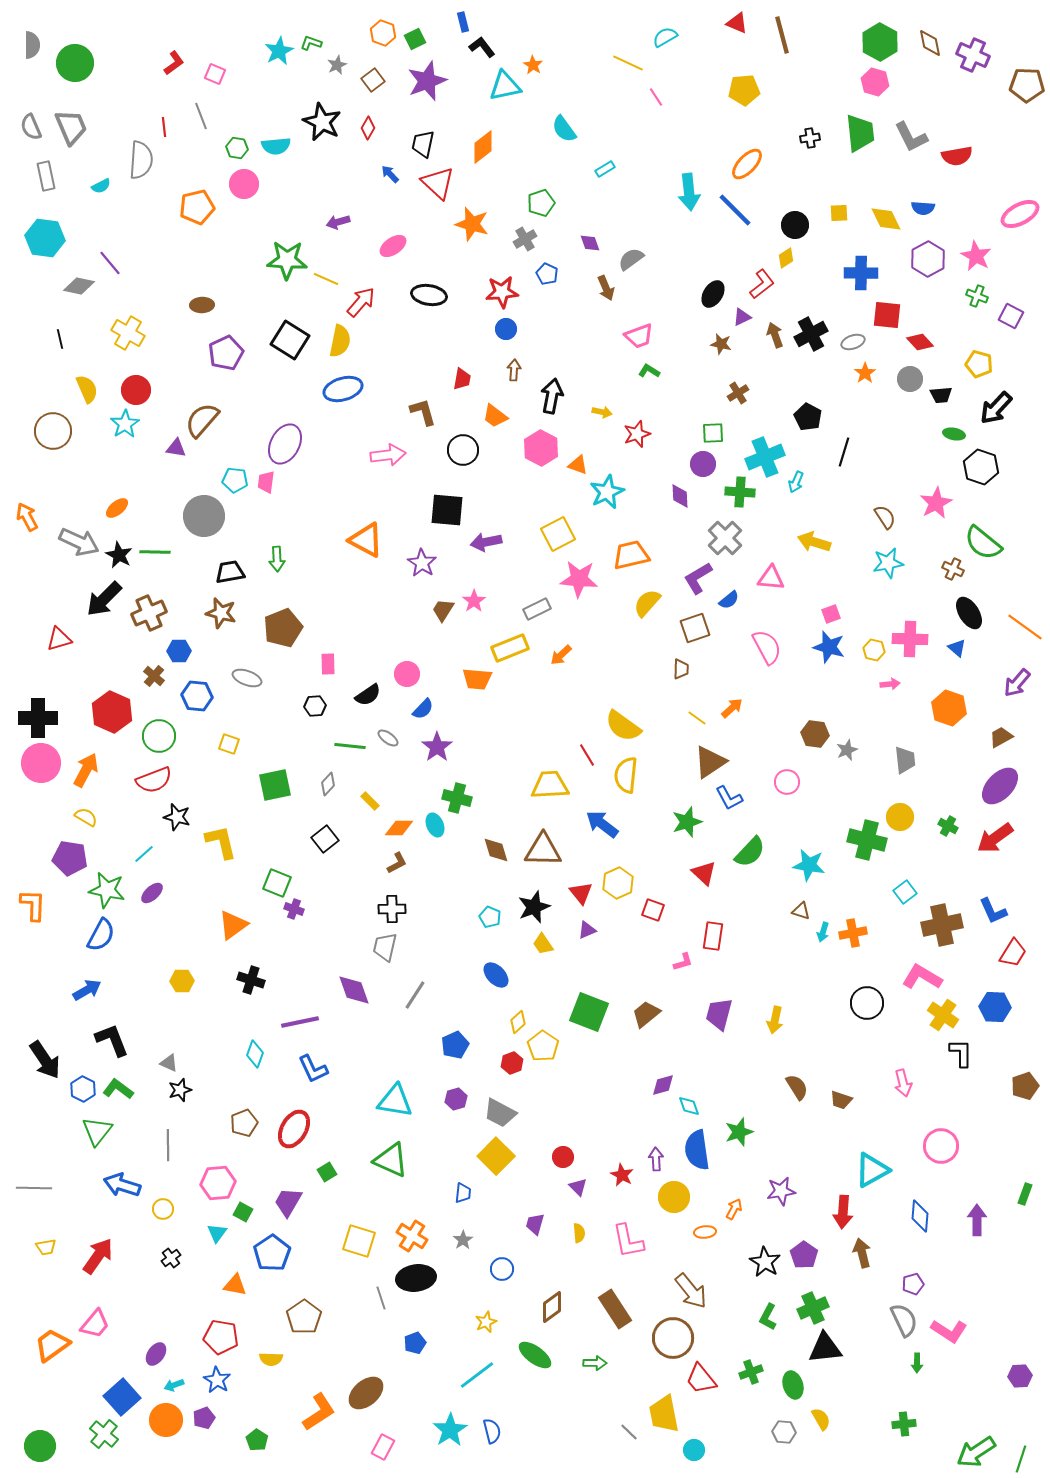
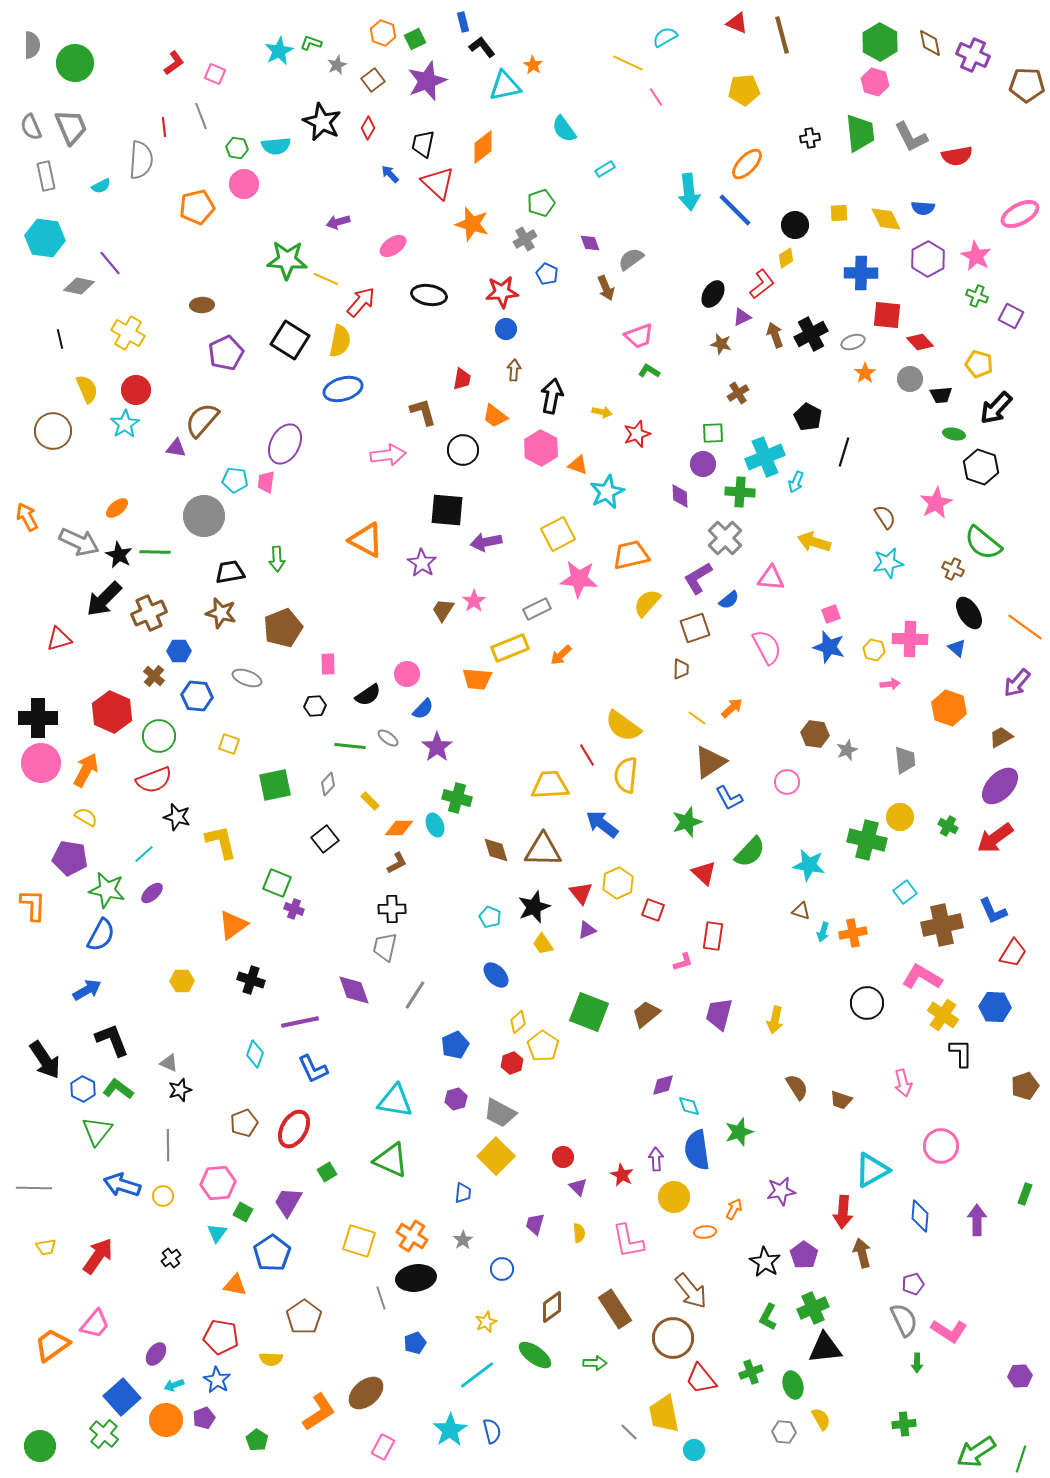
yellow circle at (163, 1209): moved 13 px up
